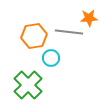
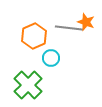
orange star: moved 3 px left, 4 px down; rotated 24 degrees clockwise
gray line: moved 4 px up
orange hexagon: rotated 15 degrees counterclockwise
